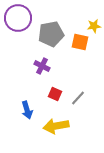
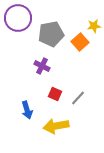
orange square: rotated 36 degrees clockwise
